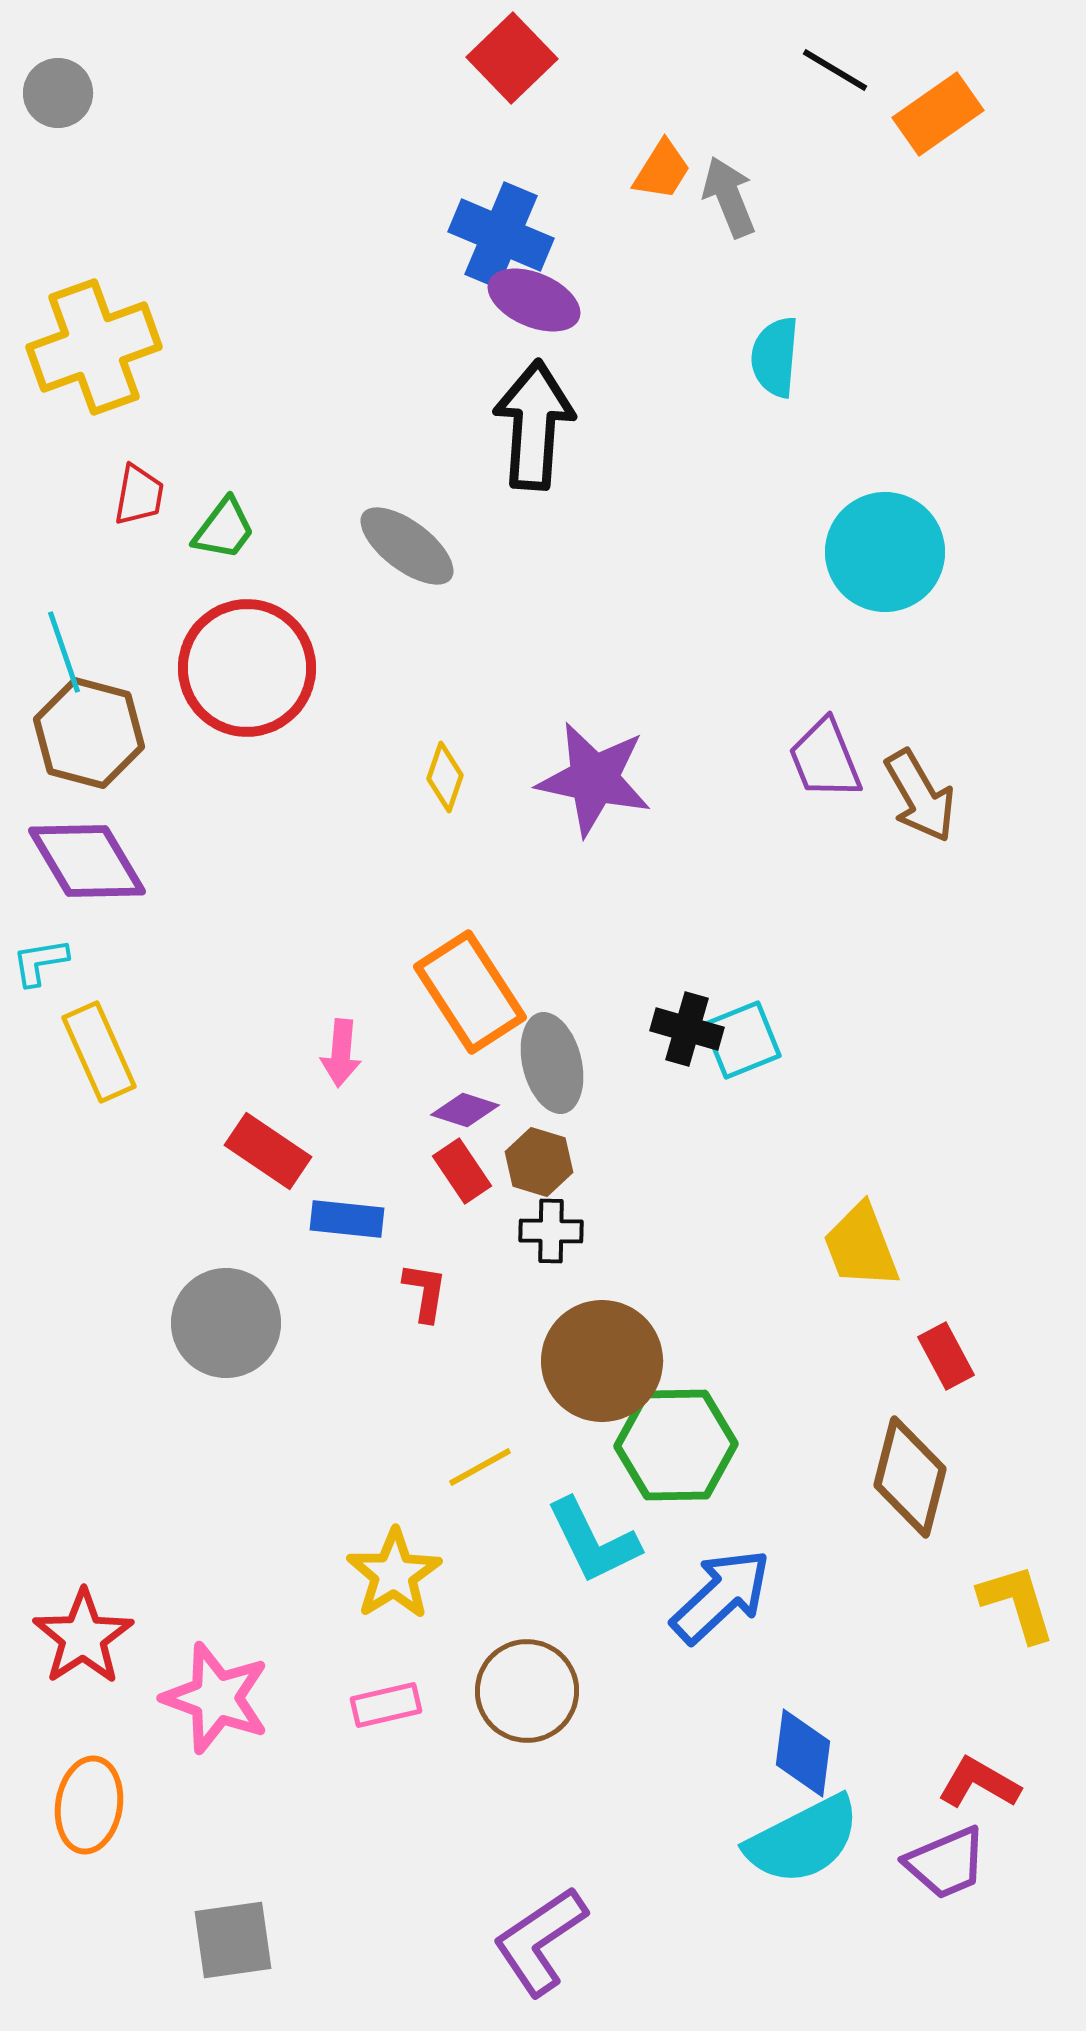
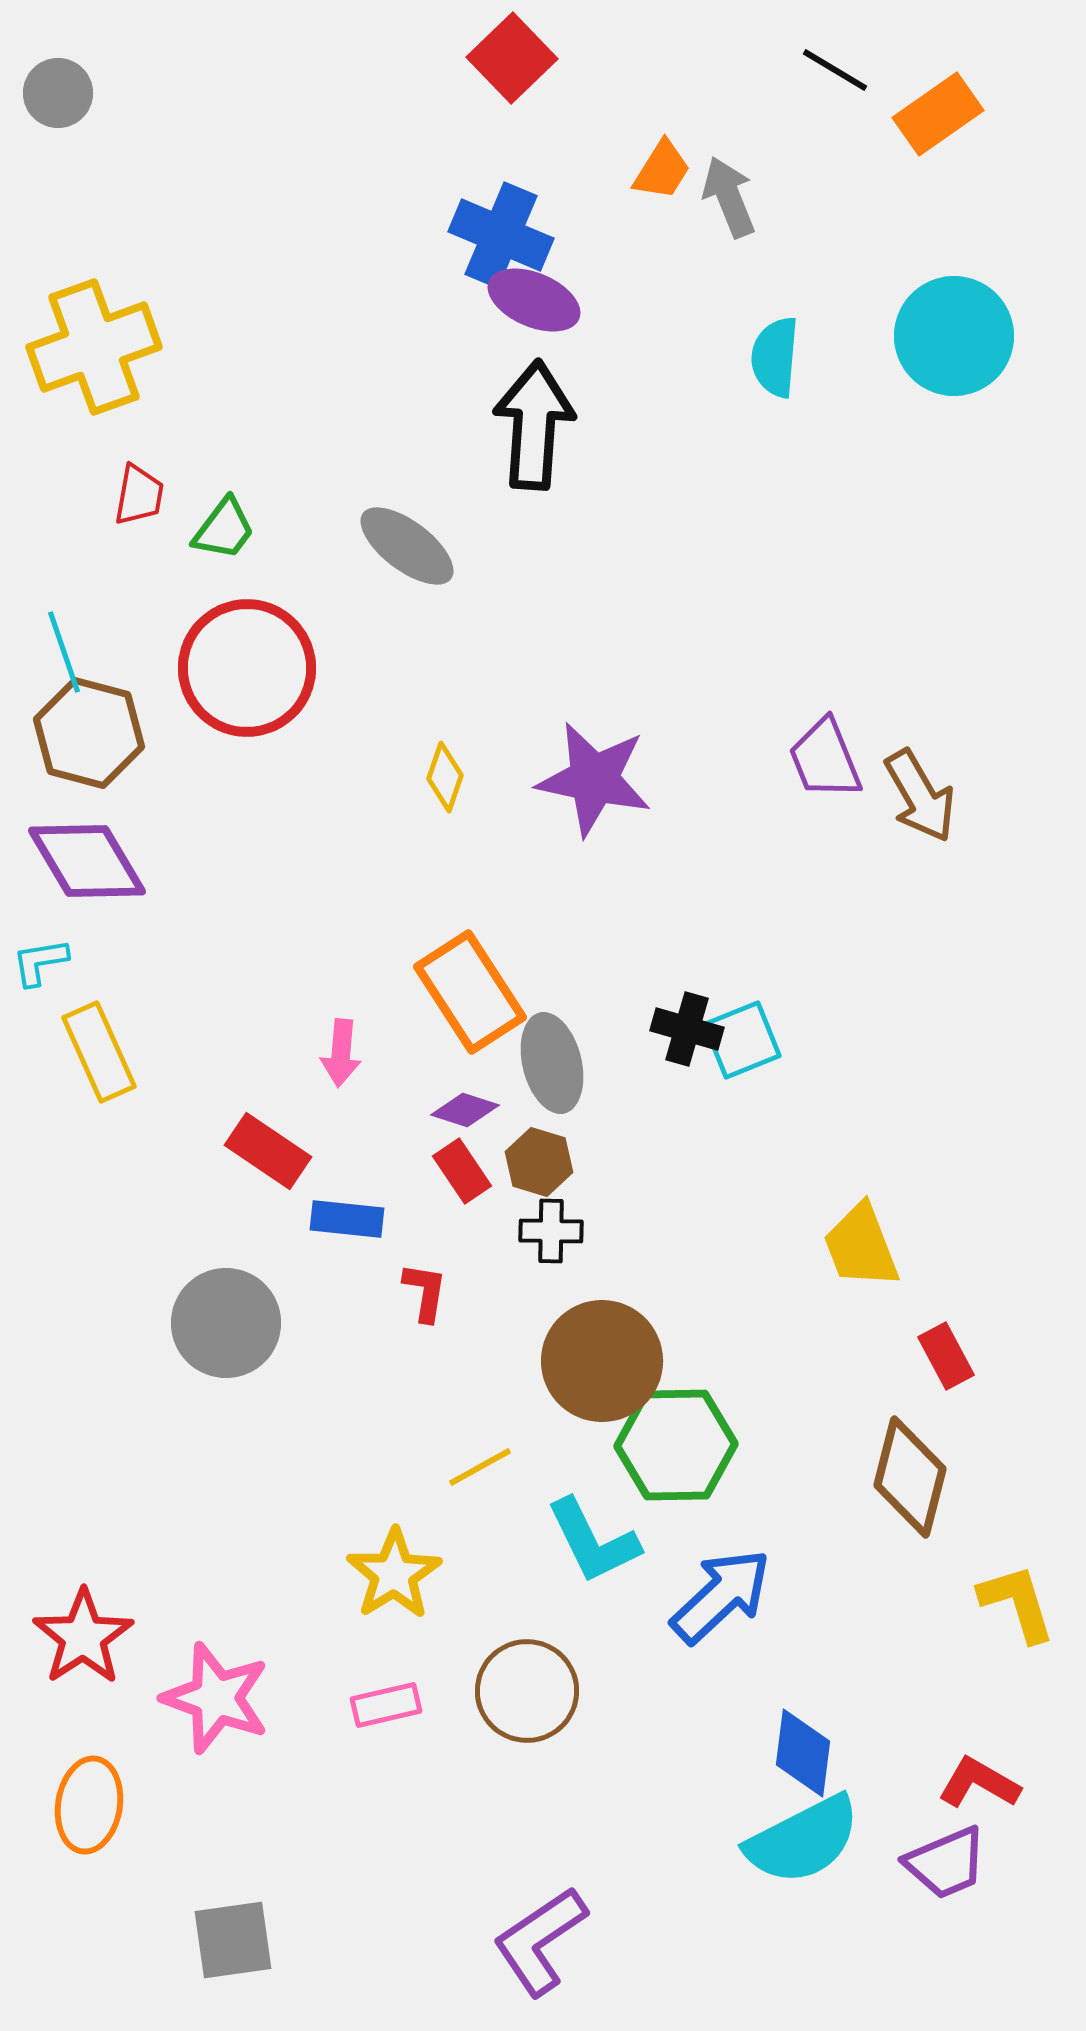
cyan circle at (885, 552): moved 69 px right, 216 px up
